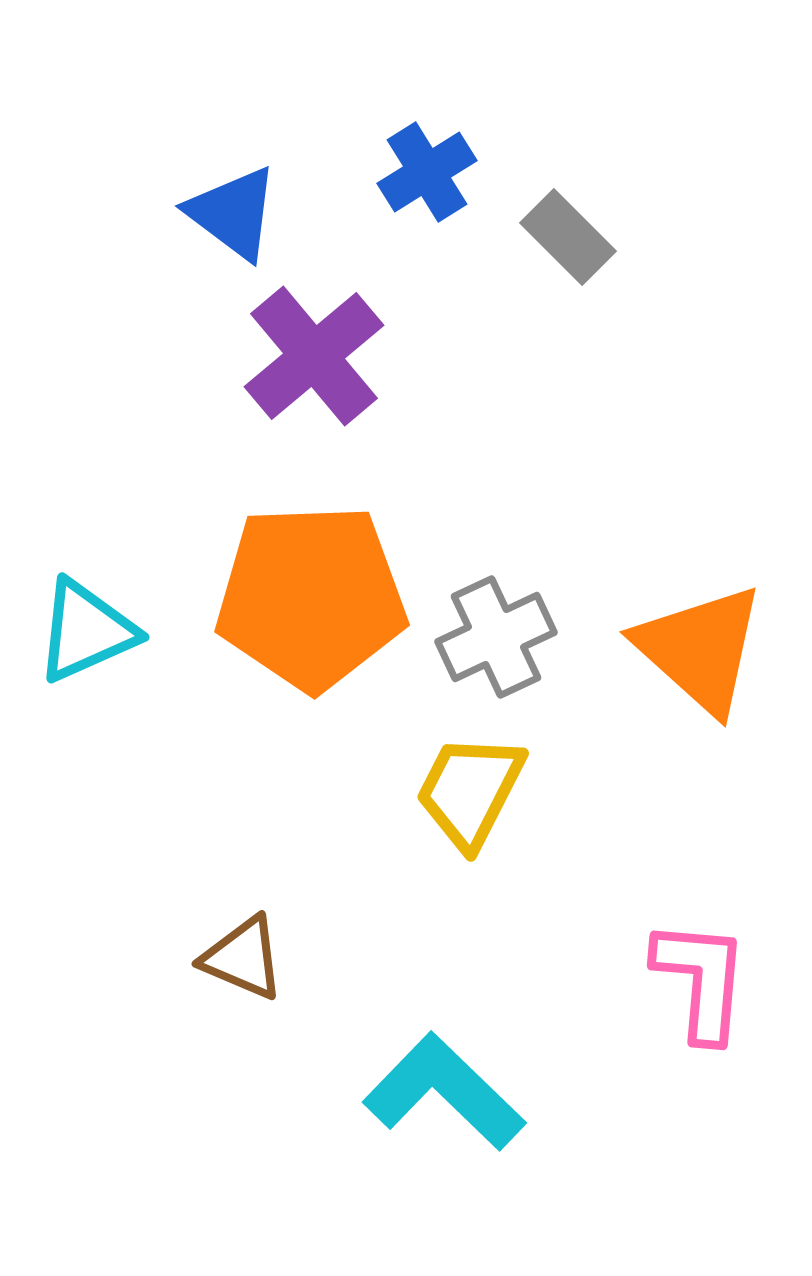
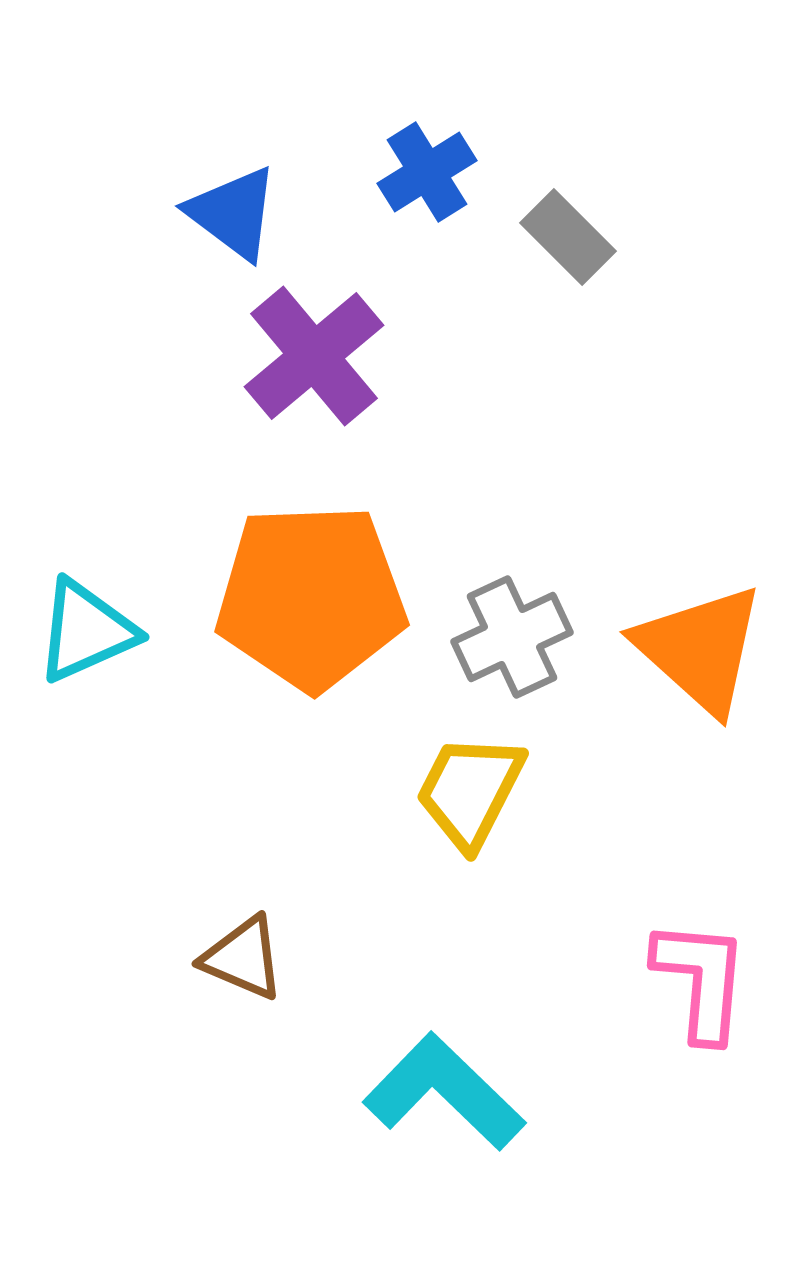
gray cross: moved 16 px right
